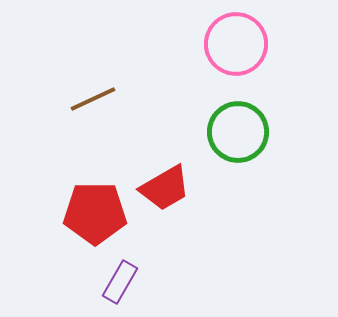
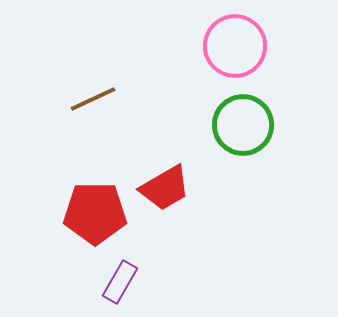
pink circle: moved 1 px left, 2 px down
green circle: moved 5 px right, 7 px up
